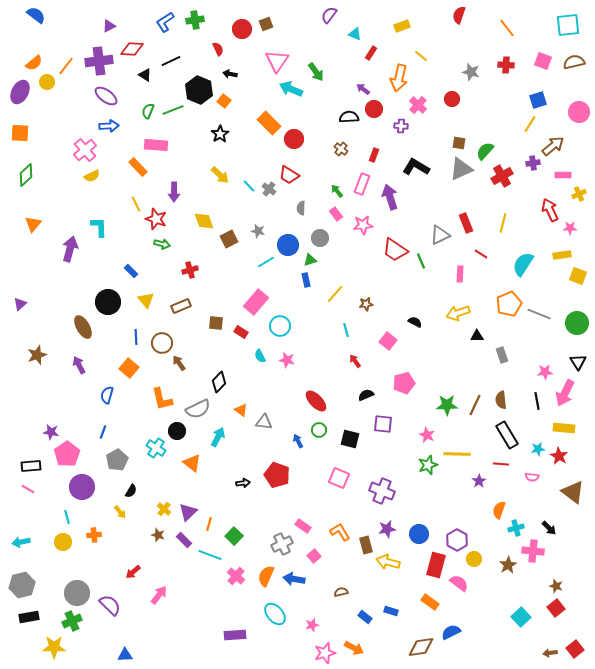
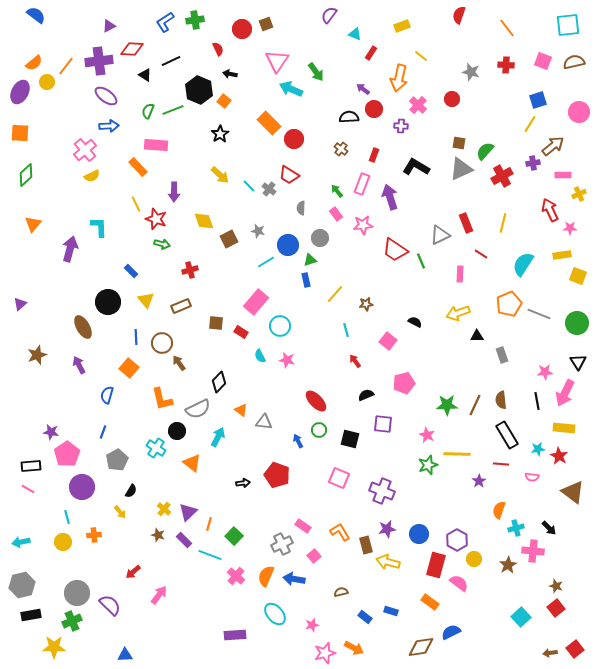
black rectangle at (29, 617): moved 2 px right, 2 px up
